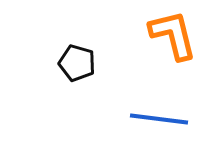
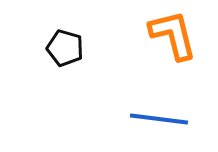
black pentagon: moved 12 px left, 15 px up
